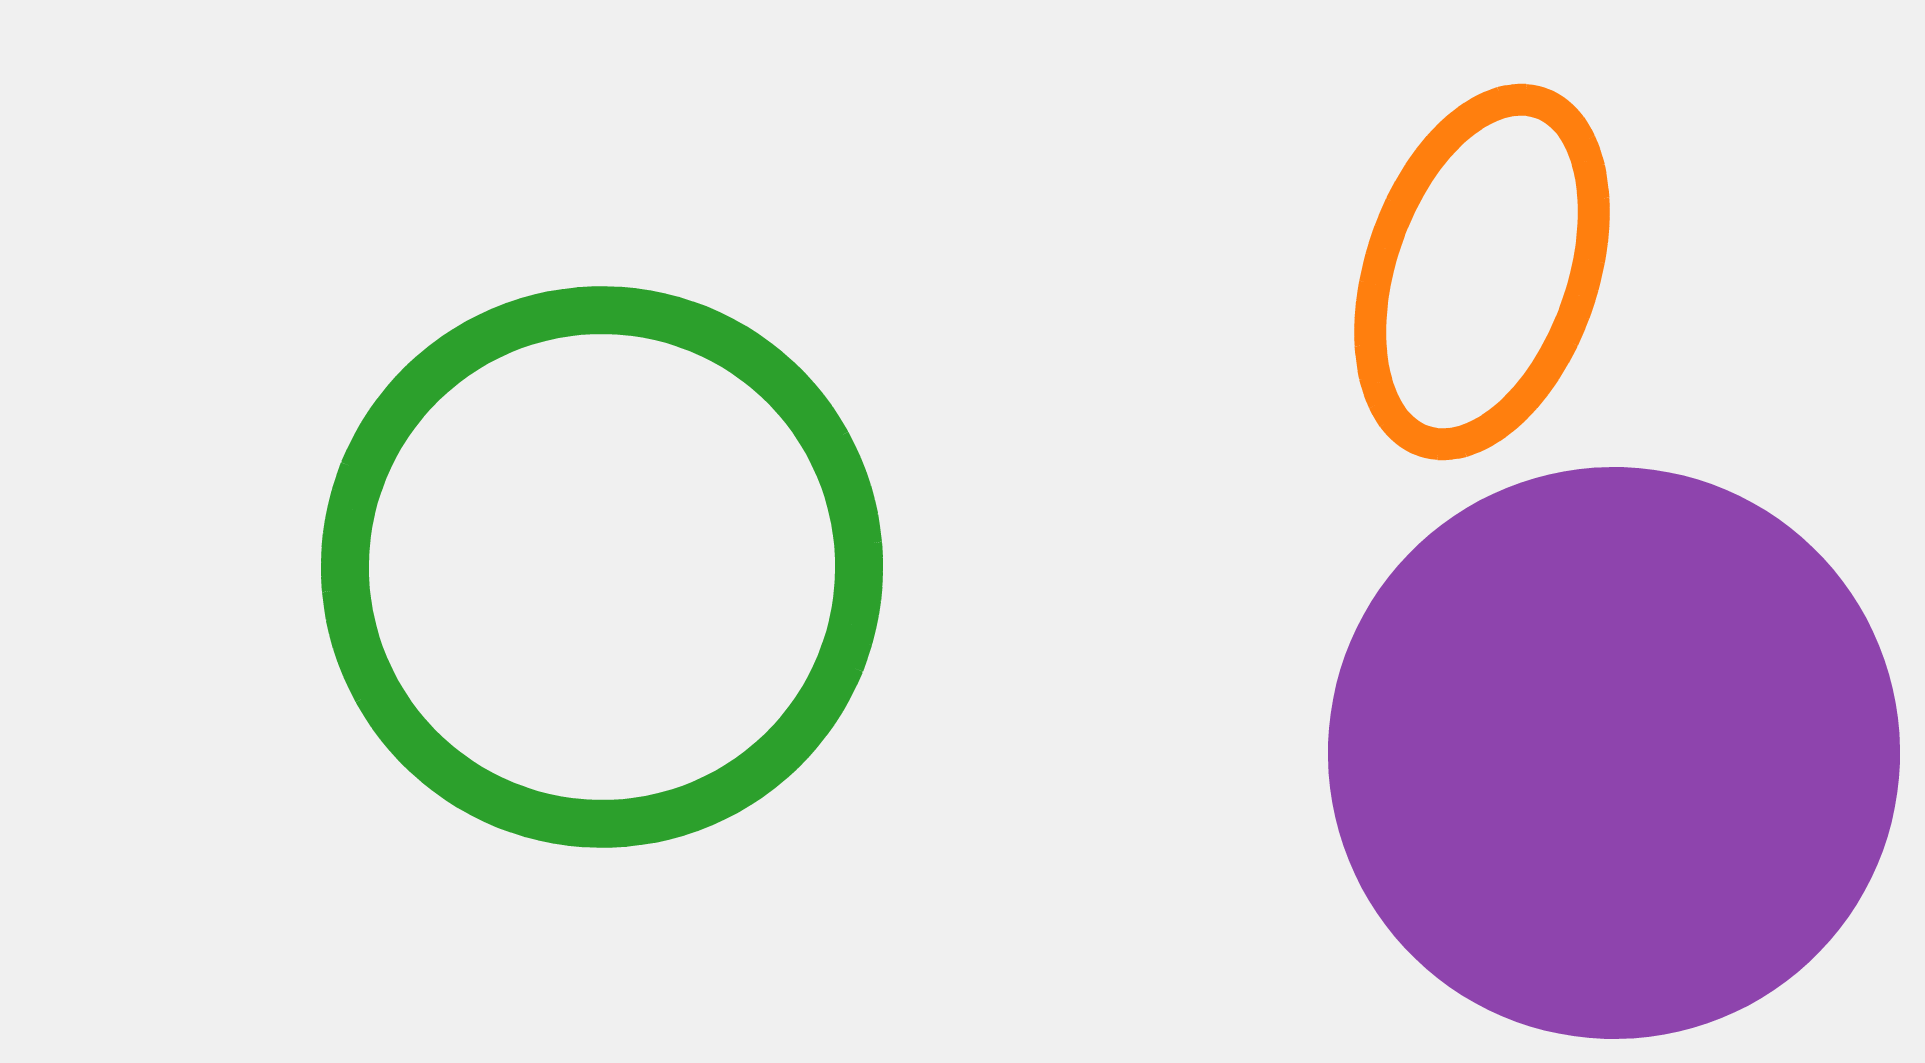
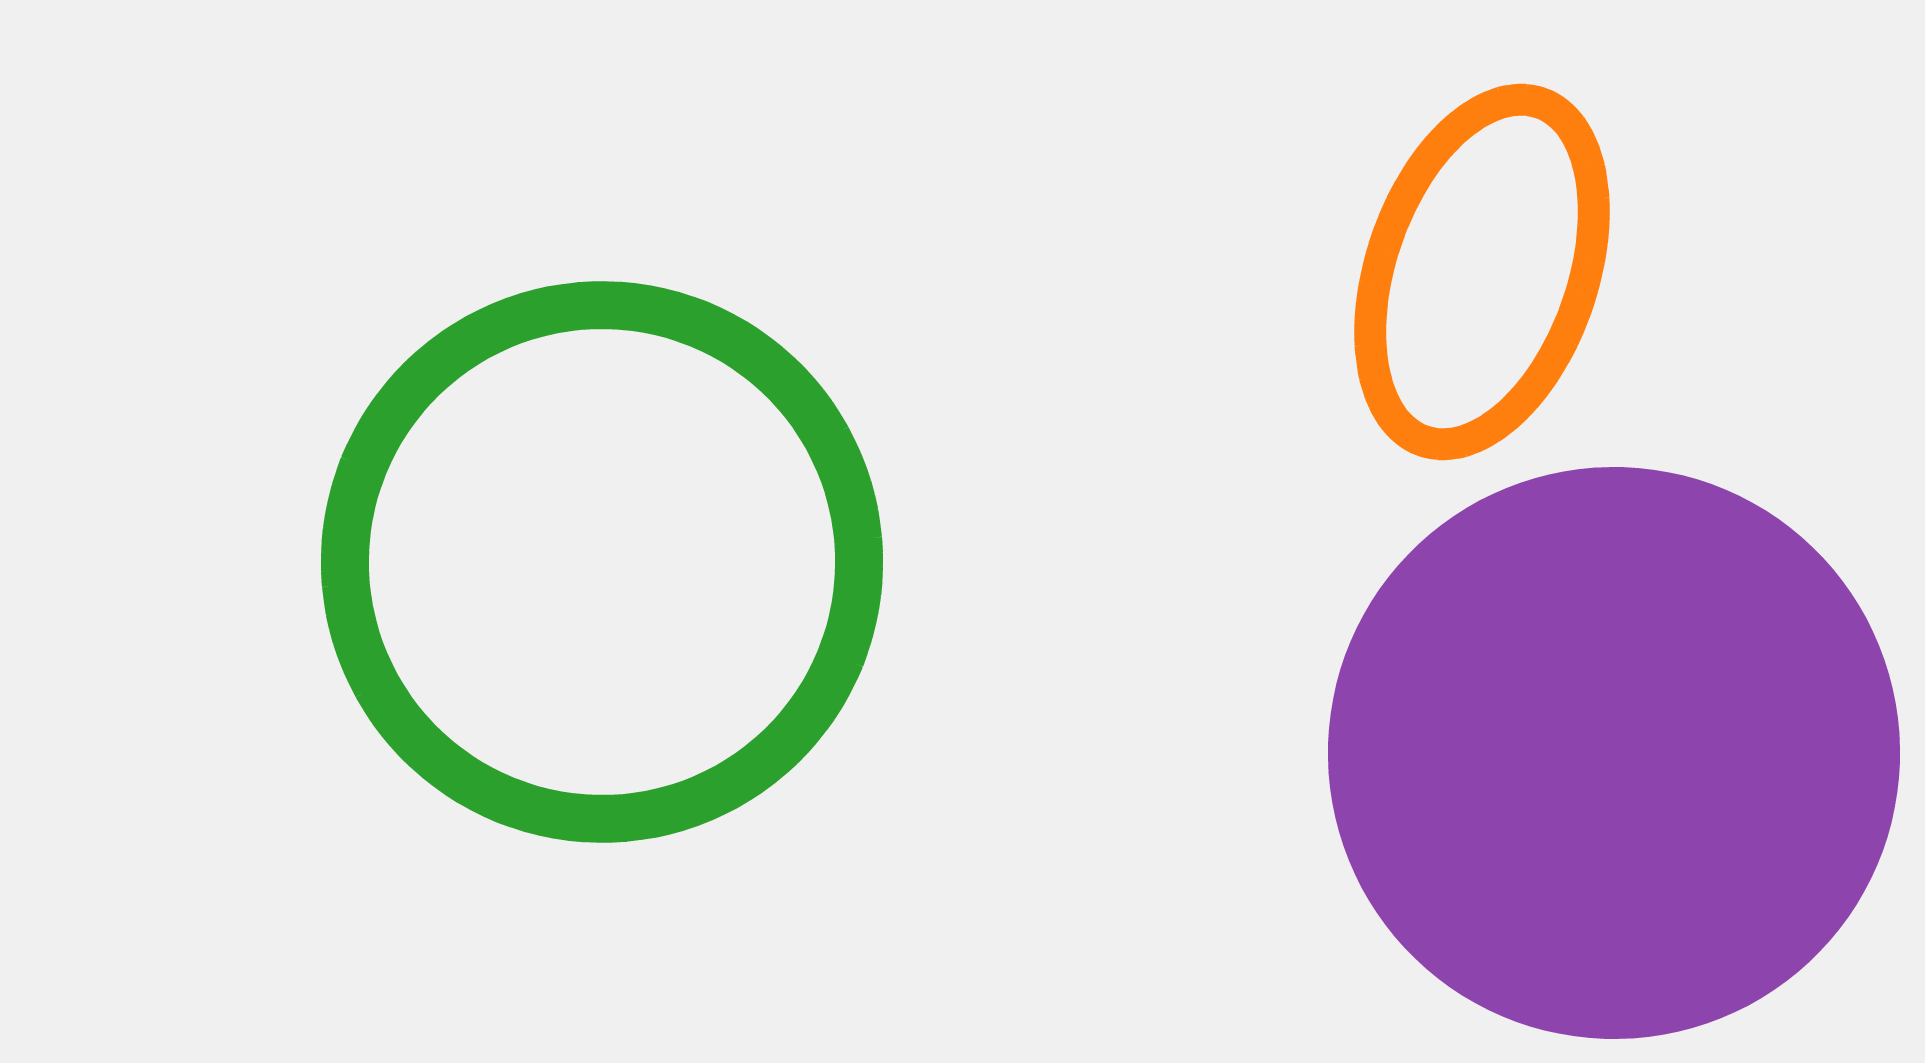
green circle: moved 5 px up
